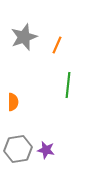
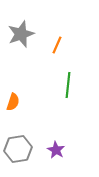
gray star: moved 3 px left, 3 px up
orange semicircle: rotated 18 degrees clockwise
purple star: moved 10 px right; rotated 18 degrees clockwise
